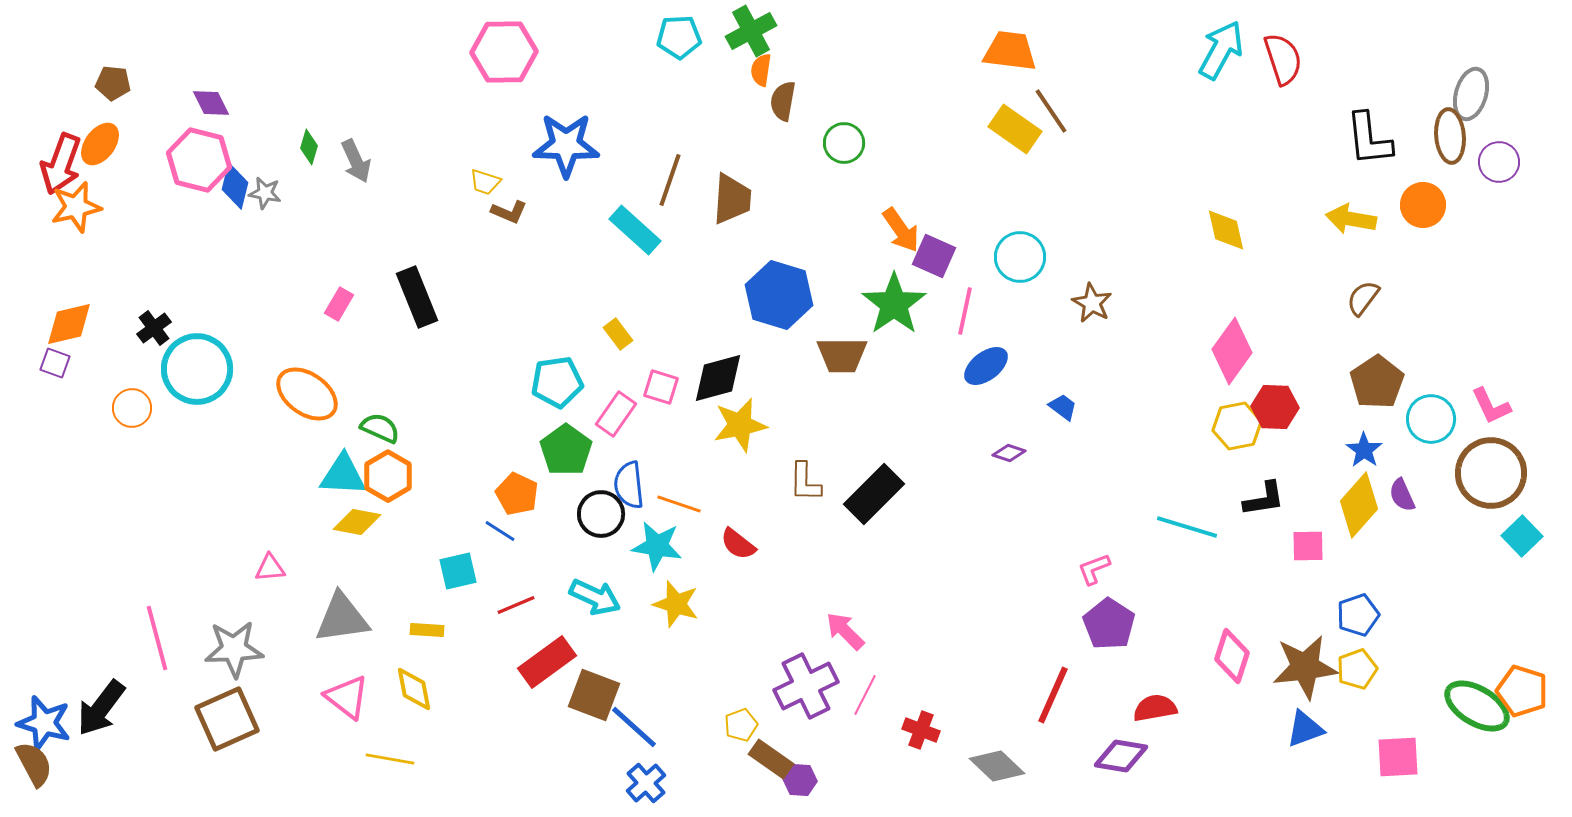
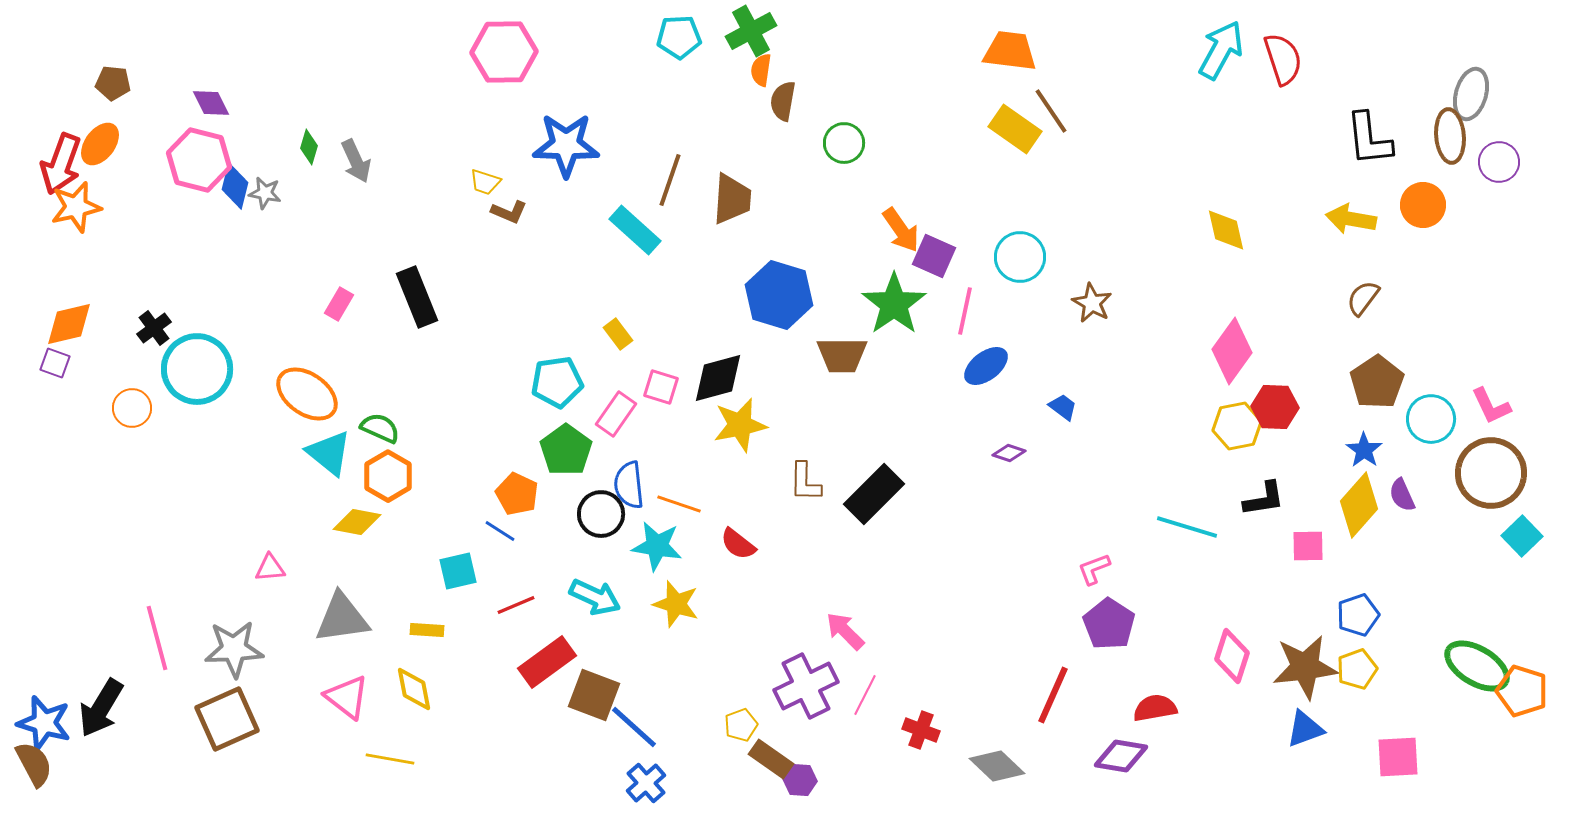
cyan triangle at (343, 475): moved 14 px left, 22 px up; rotated 36 degrees clockwise
green ellipse at (1477, 706): moved 40 px up
black arrow at (101, 708): rotated 6 degrees counterclockwise
